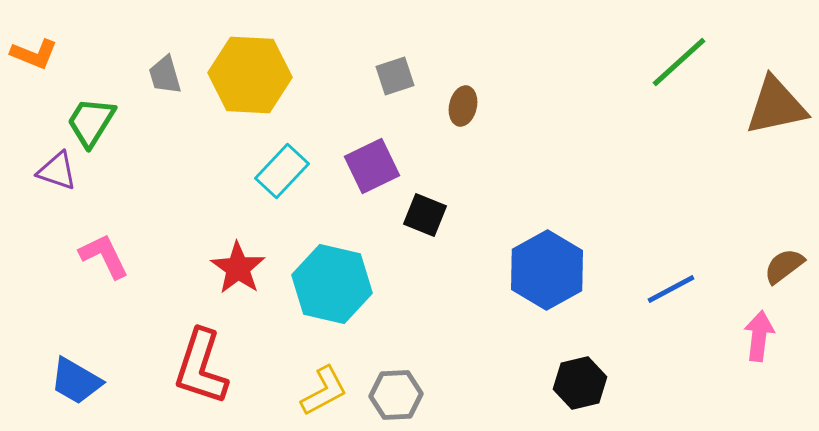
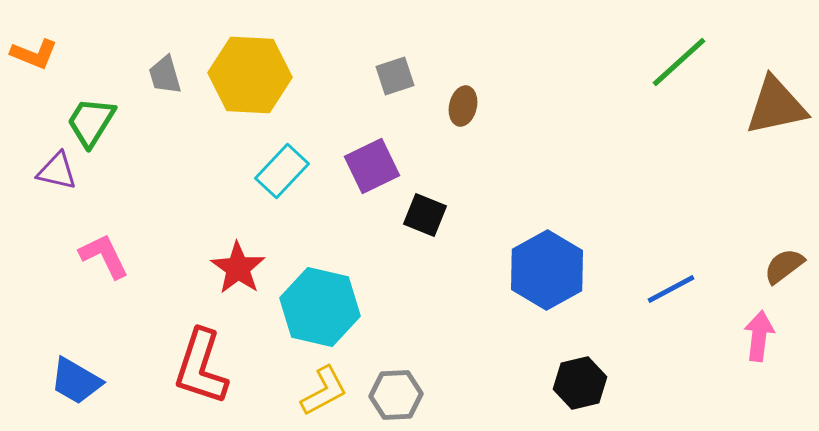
purple triangle: rotated 6 degrees counterclockwise
cyan hexagon: moved 12 px left, 23 px down
